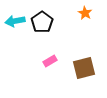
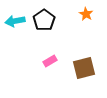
orange star: moved 1 px right, 1 px down
black pentagon: moved 2 px right, 2 px up
